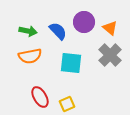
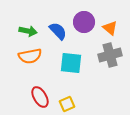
gray cross: rotated 30 degrees clockwise
